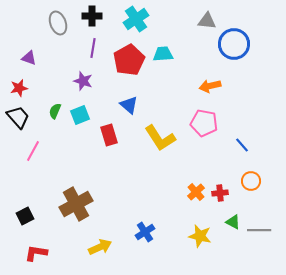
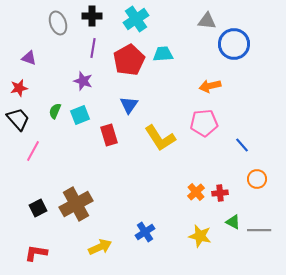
blue triangle: rotated 24 degrees clockwise
black trapezoid: moved 2 px down
pink pentagon: rotated 16 degrees counterclockwise
orange circle: moved 6 px right, 2 px up
black square: moved 13 px right, 8 px up
